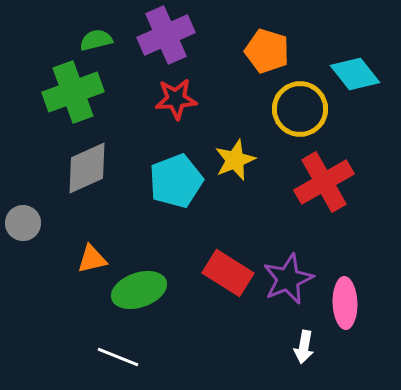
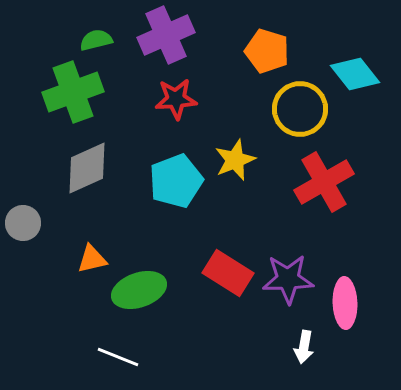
purple star: rotated 21 degrees clockwise
